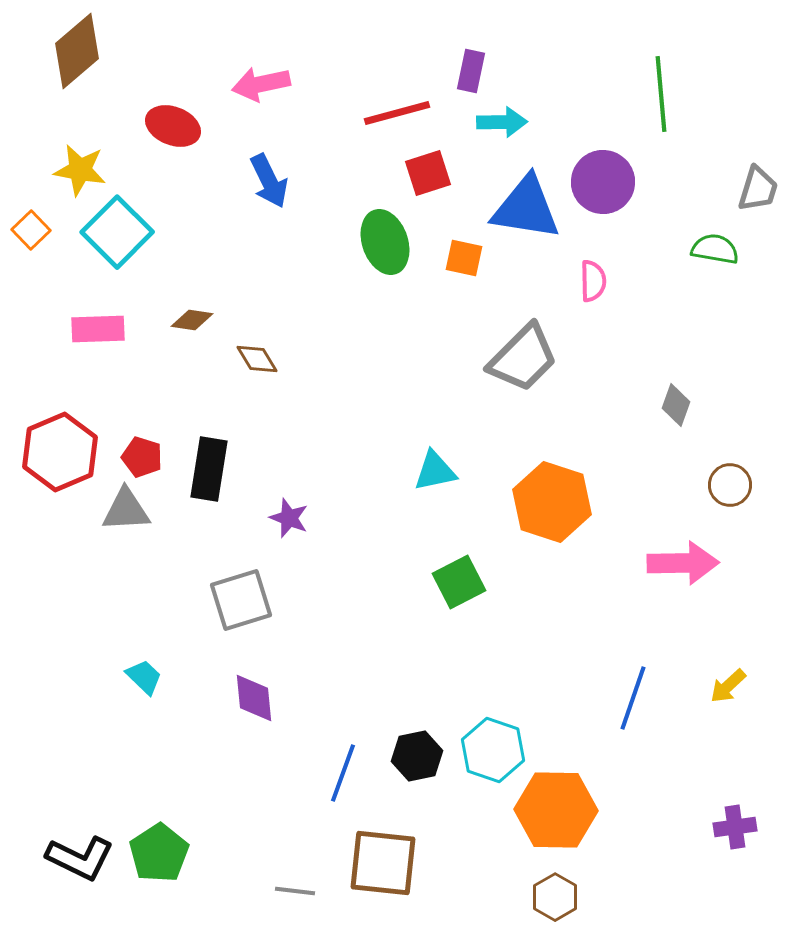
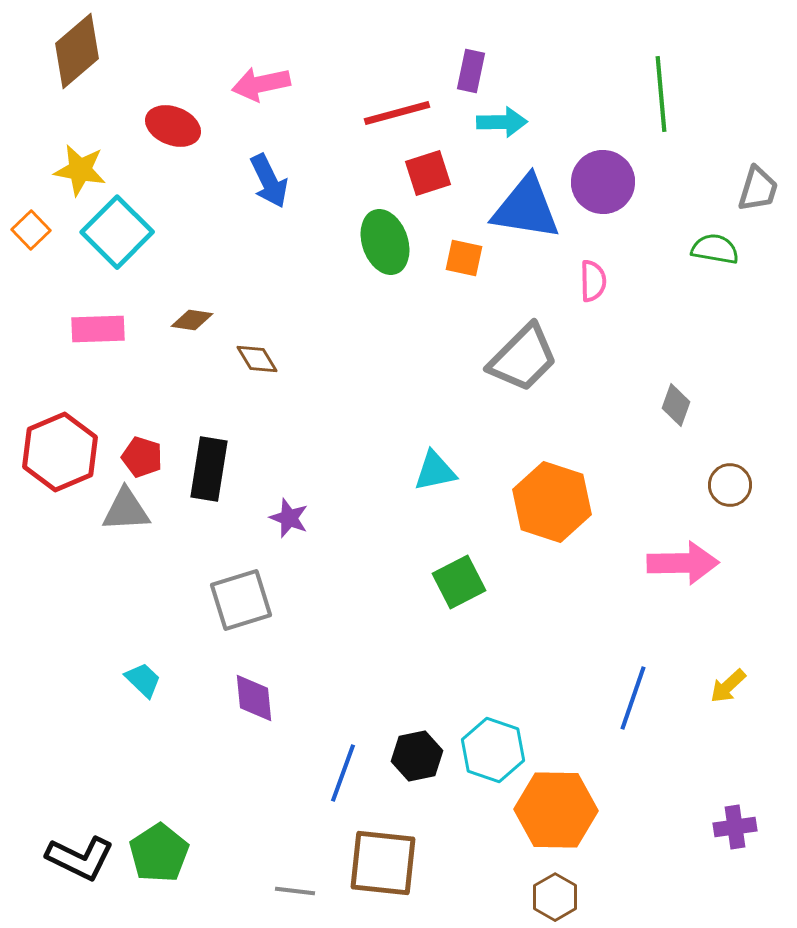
cyan trapezoid at (144, 677): moved 1 px left, 3 px down
